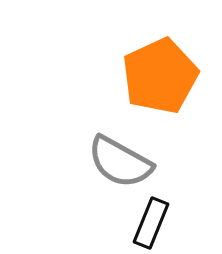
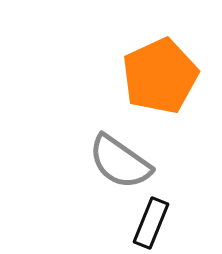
gray semicircle: rotated 6 degrees clockwise
